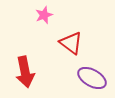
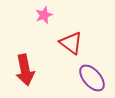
red arrow: moved 2 px up
purple ellipse: rotated 20 degrees clockwise
